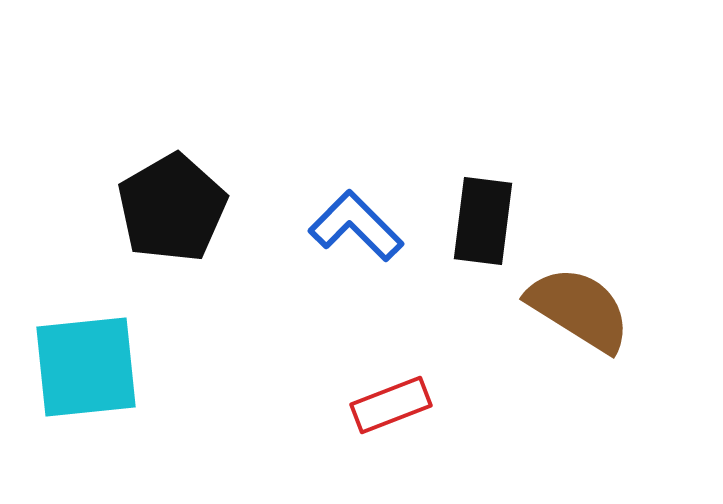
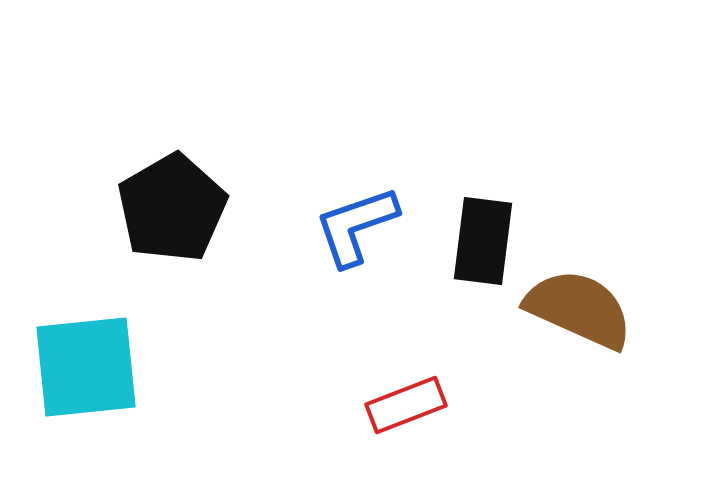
black rectangle: moved 20 px down
blue L-shape: rotated 64 degrees counterclockwise
brown semicircle: rotated 8 degrees counterclockwise
red rectangle: moved 15 px right
